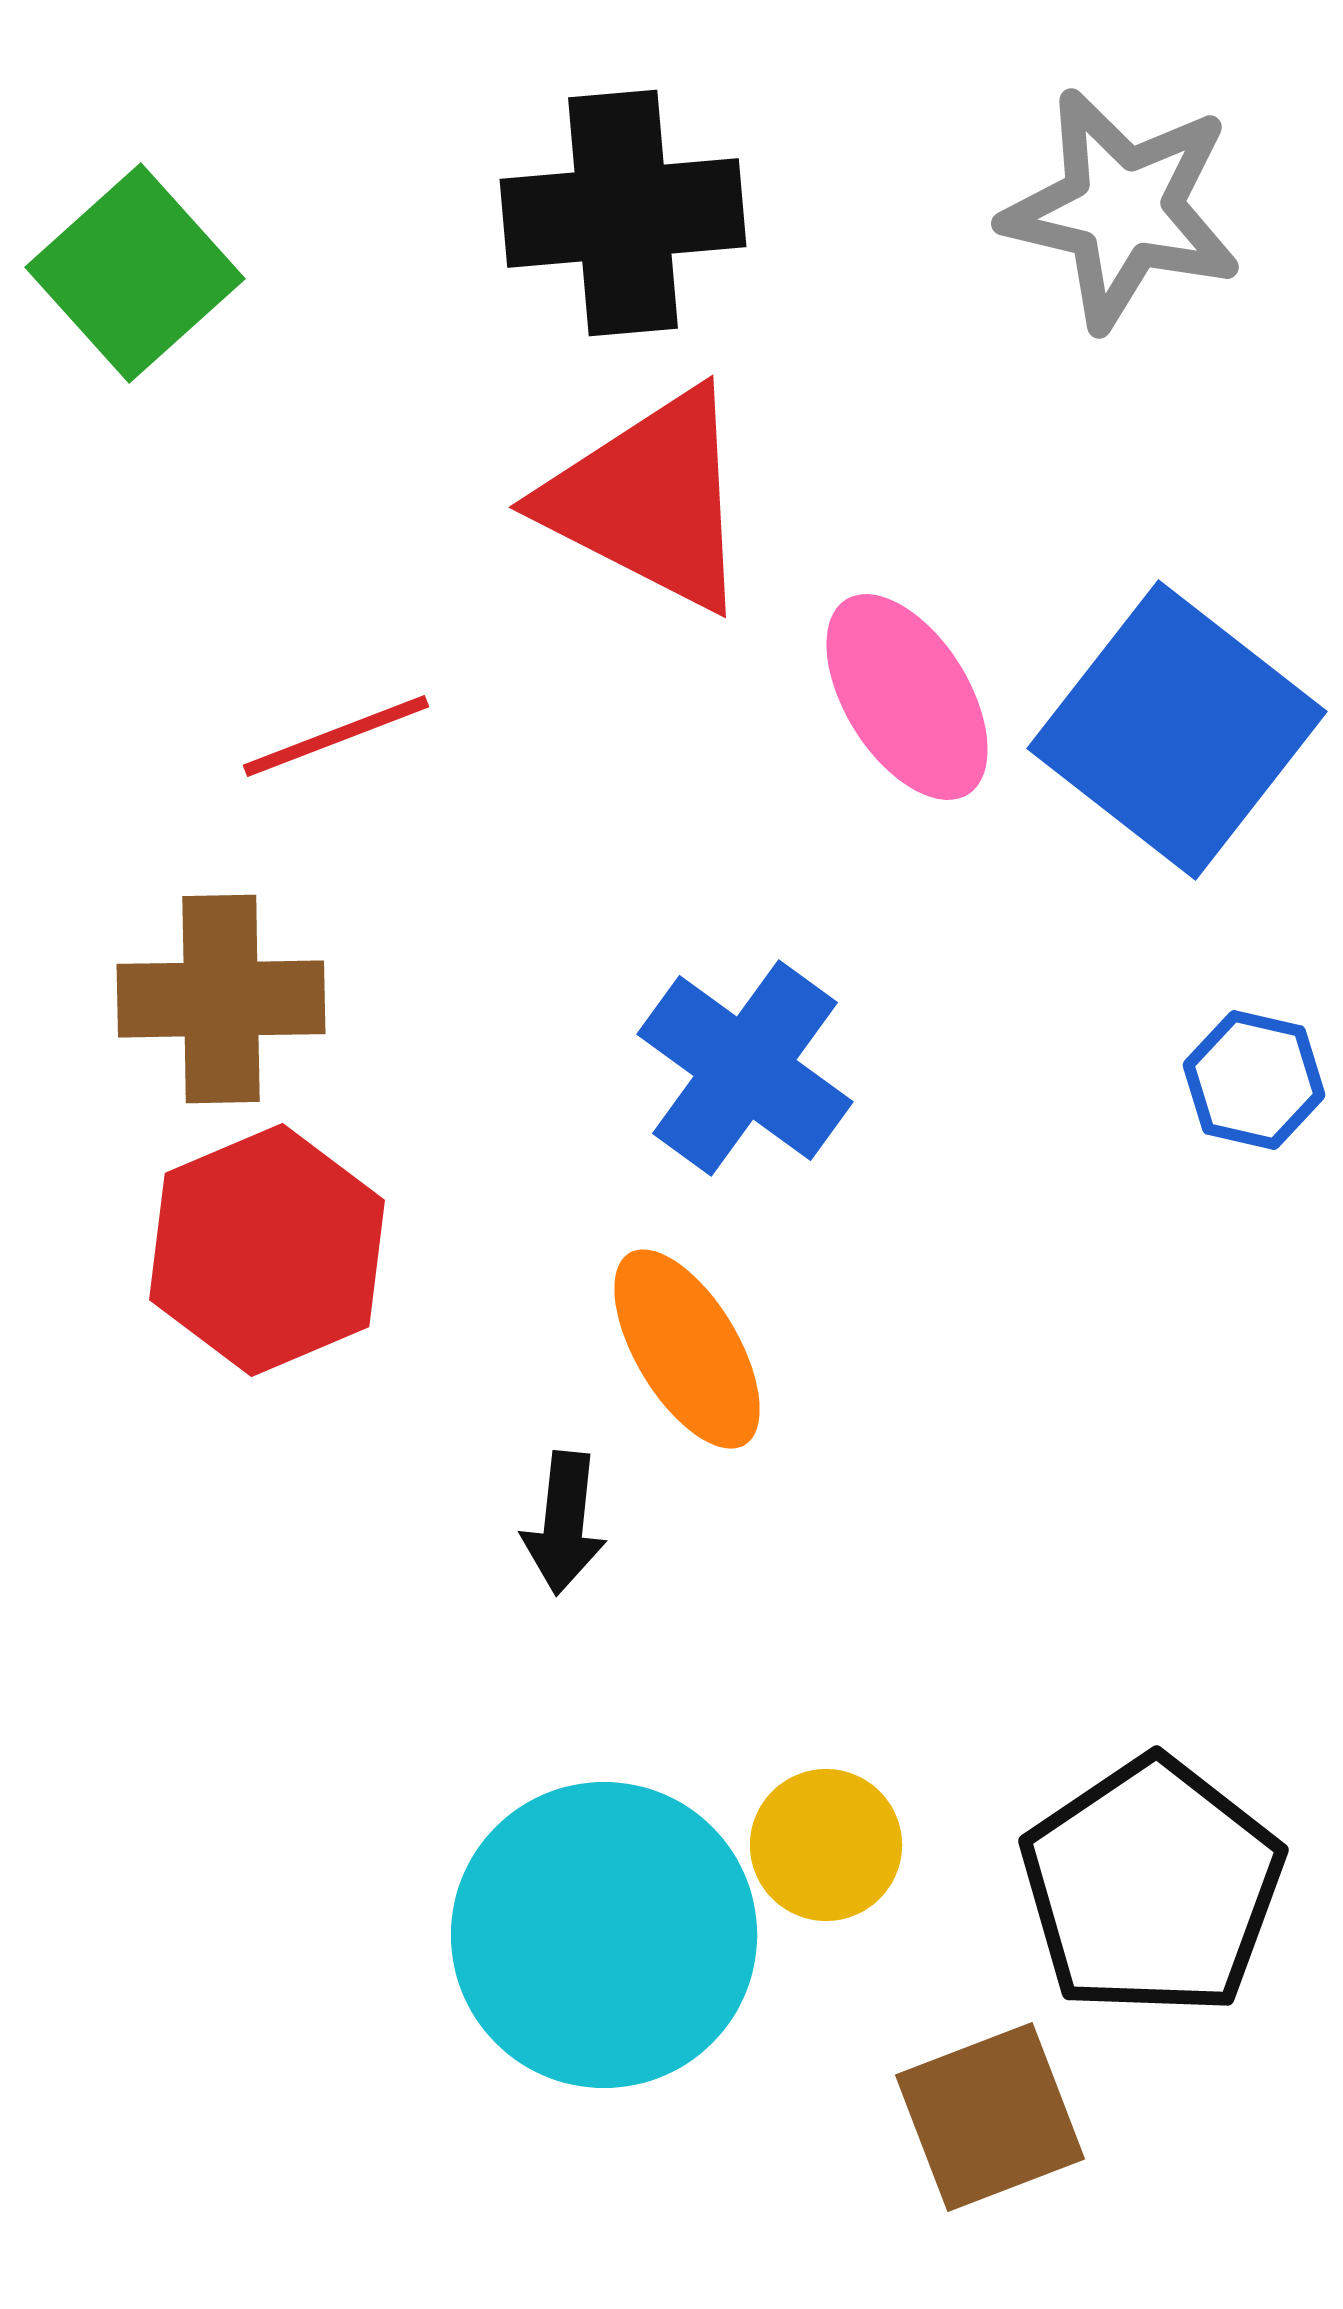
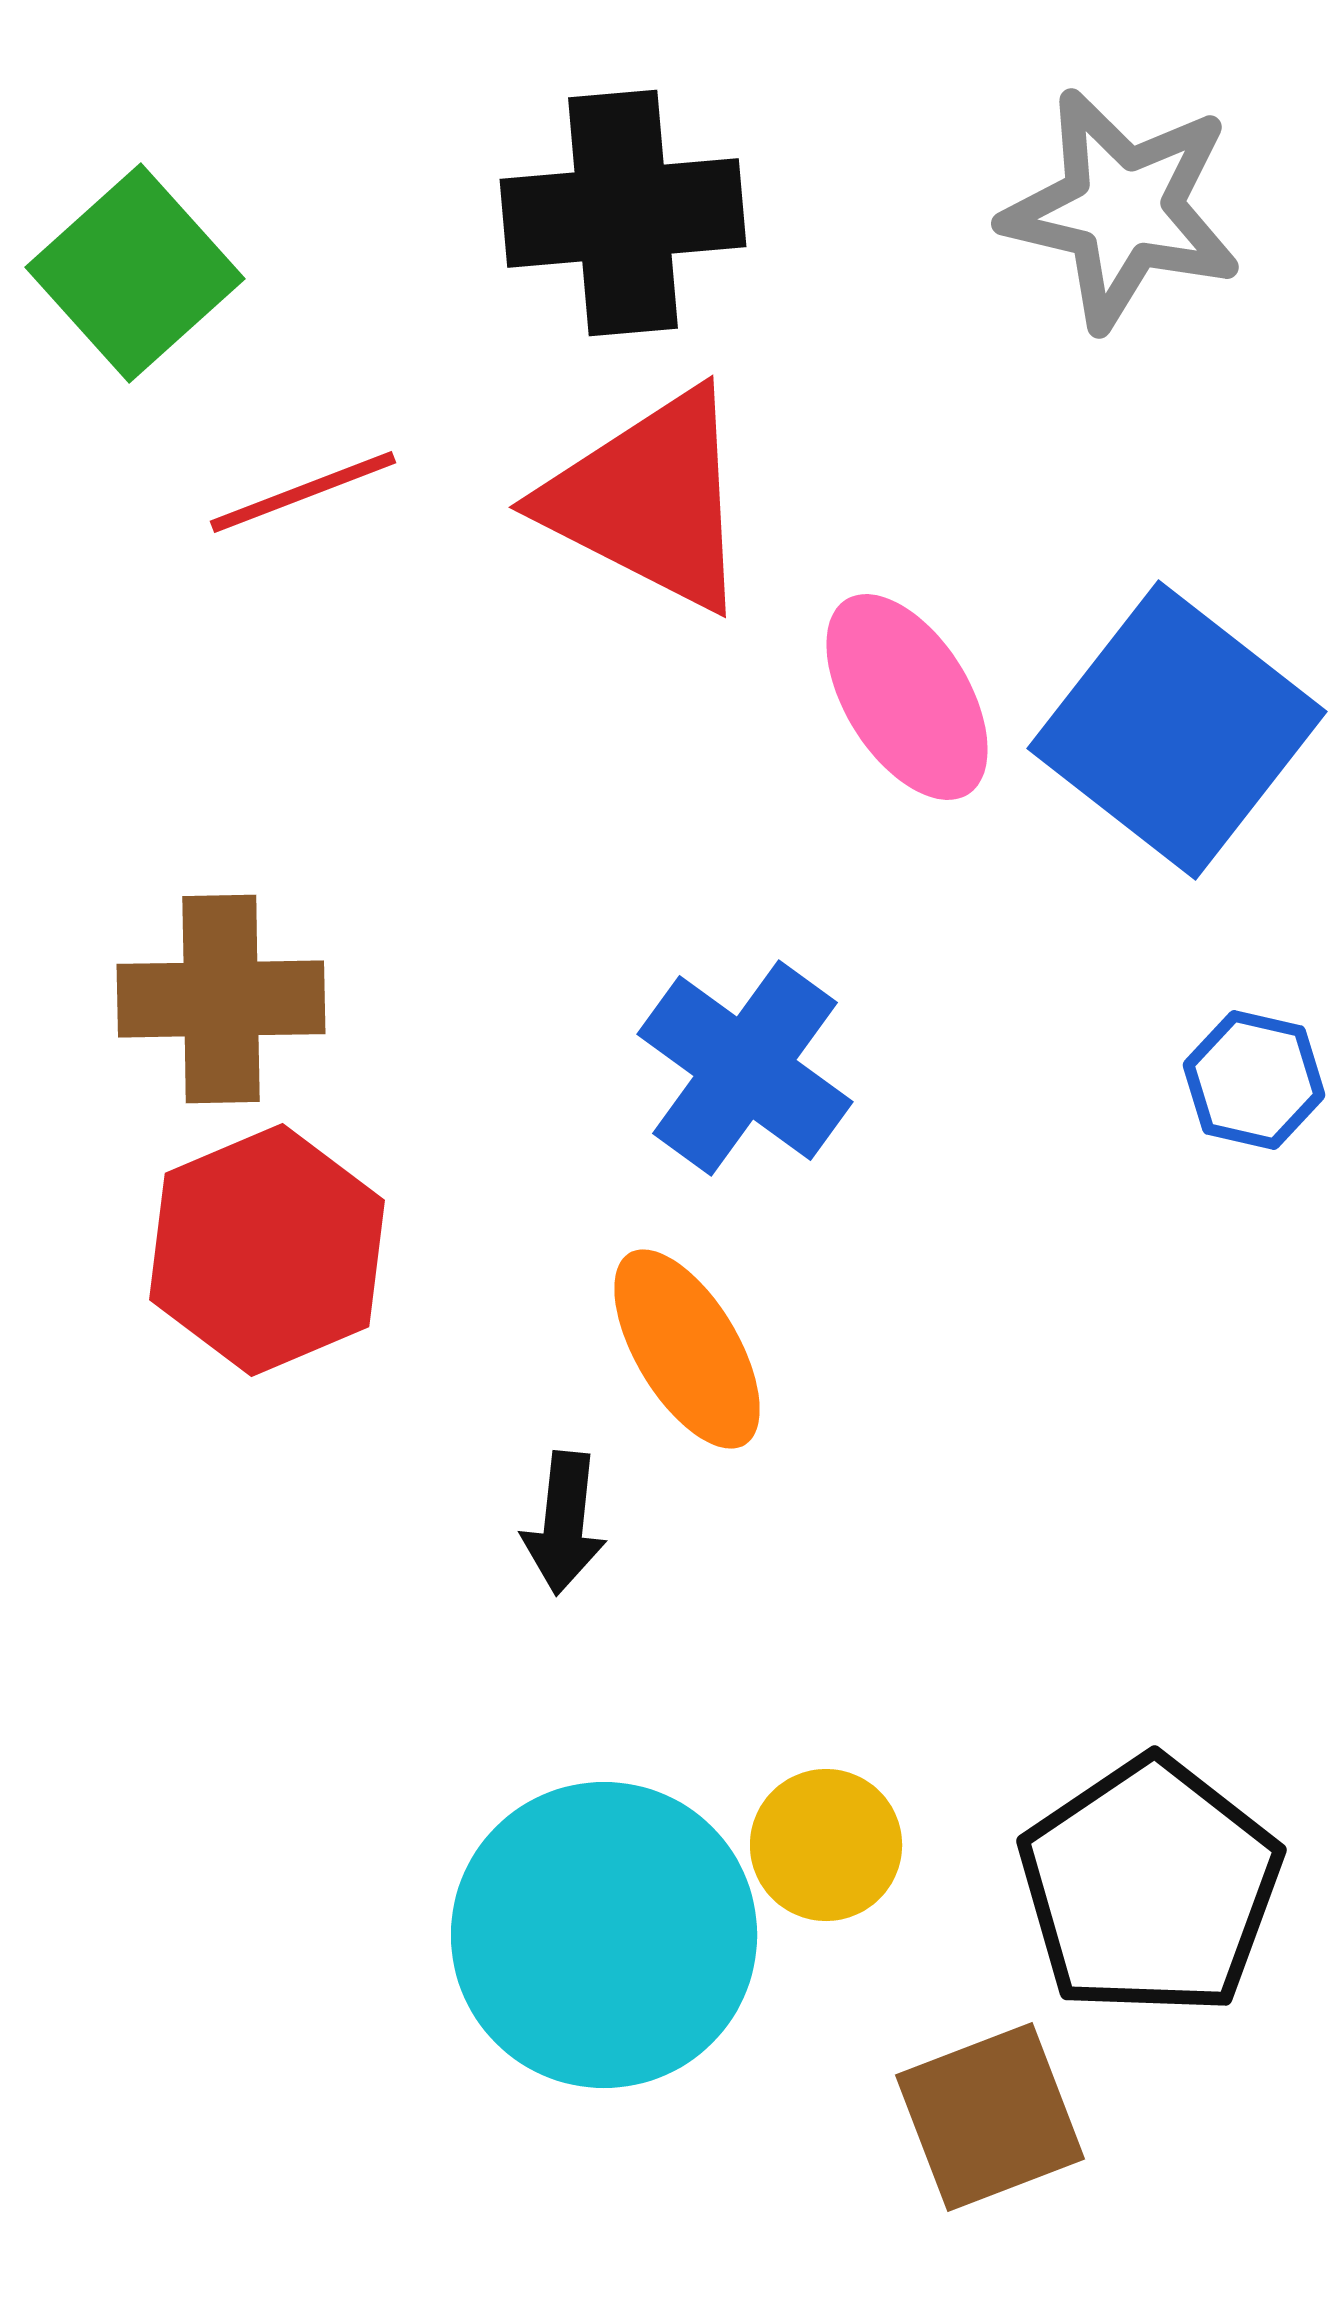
red line: moved 33 px left, 244 px up
black pentagon: moved 2 px left
